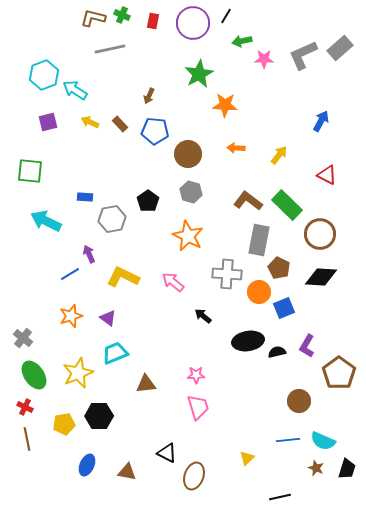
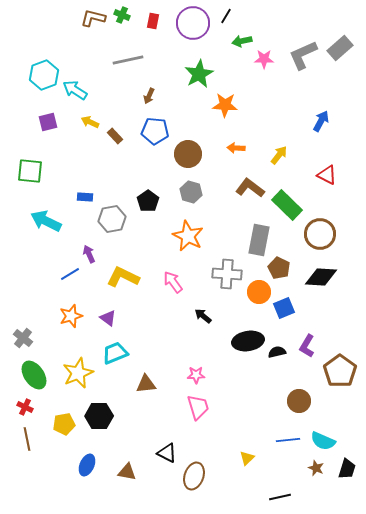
gray line at (110, 49): moved 18 px right, 11 px down
brown rectangle at (120, 124): moved 5 px left, 12 px down
brown L-shape at (248, 201): moved 2 px right, 13 px up
pink arrow at (173, 282): rotated 15 degrees clockwise
brown pentagon at (339, 373): moved 1 px right, 2 px up
